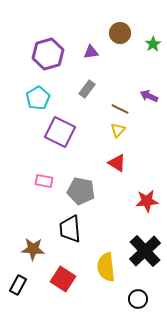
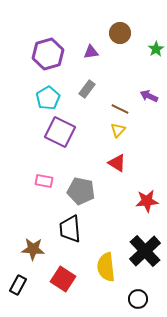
green star: moved 3 px right, 5 px down
cyan pentagon: moved 10 px right
